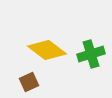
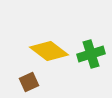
yellow diamond: moved 2 px right, 1 px down
